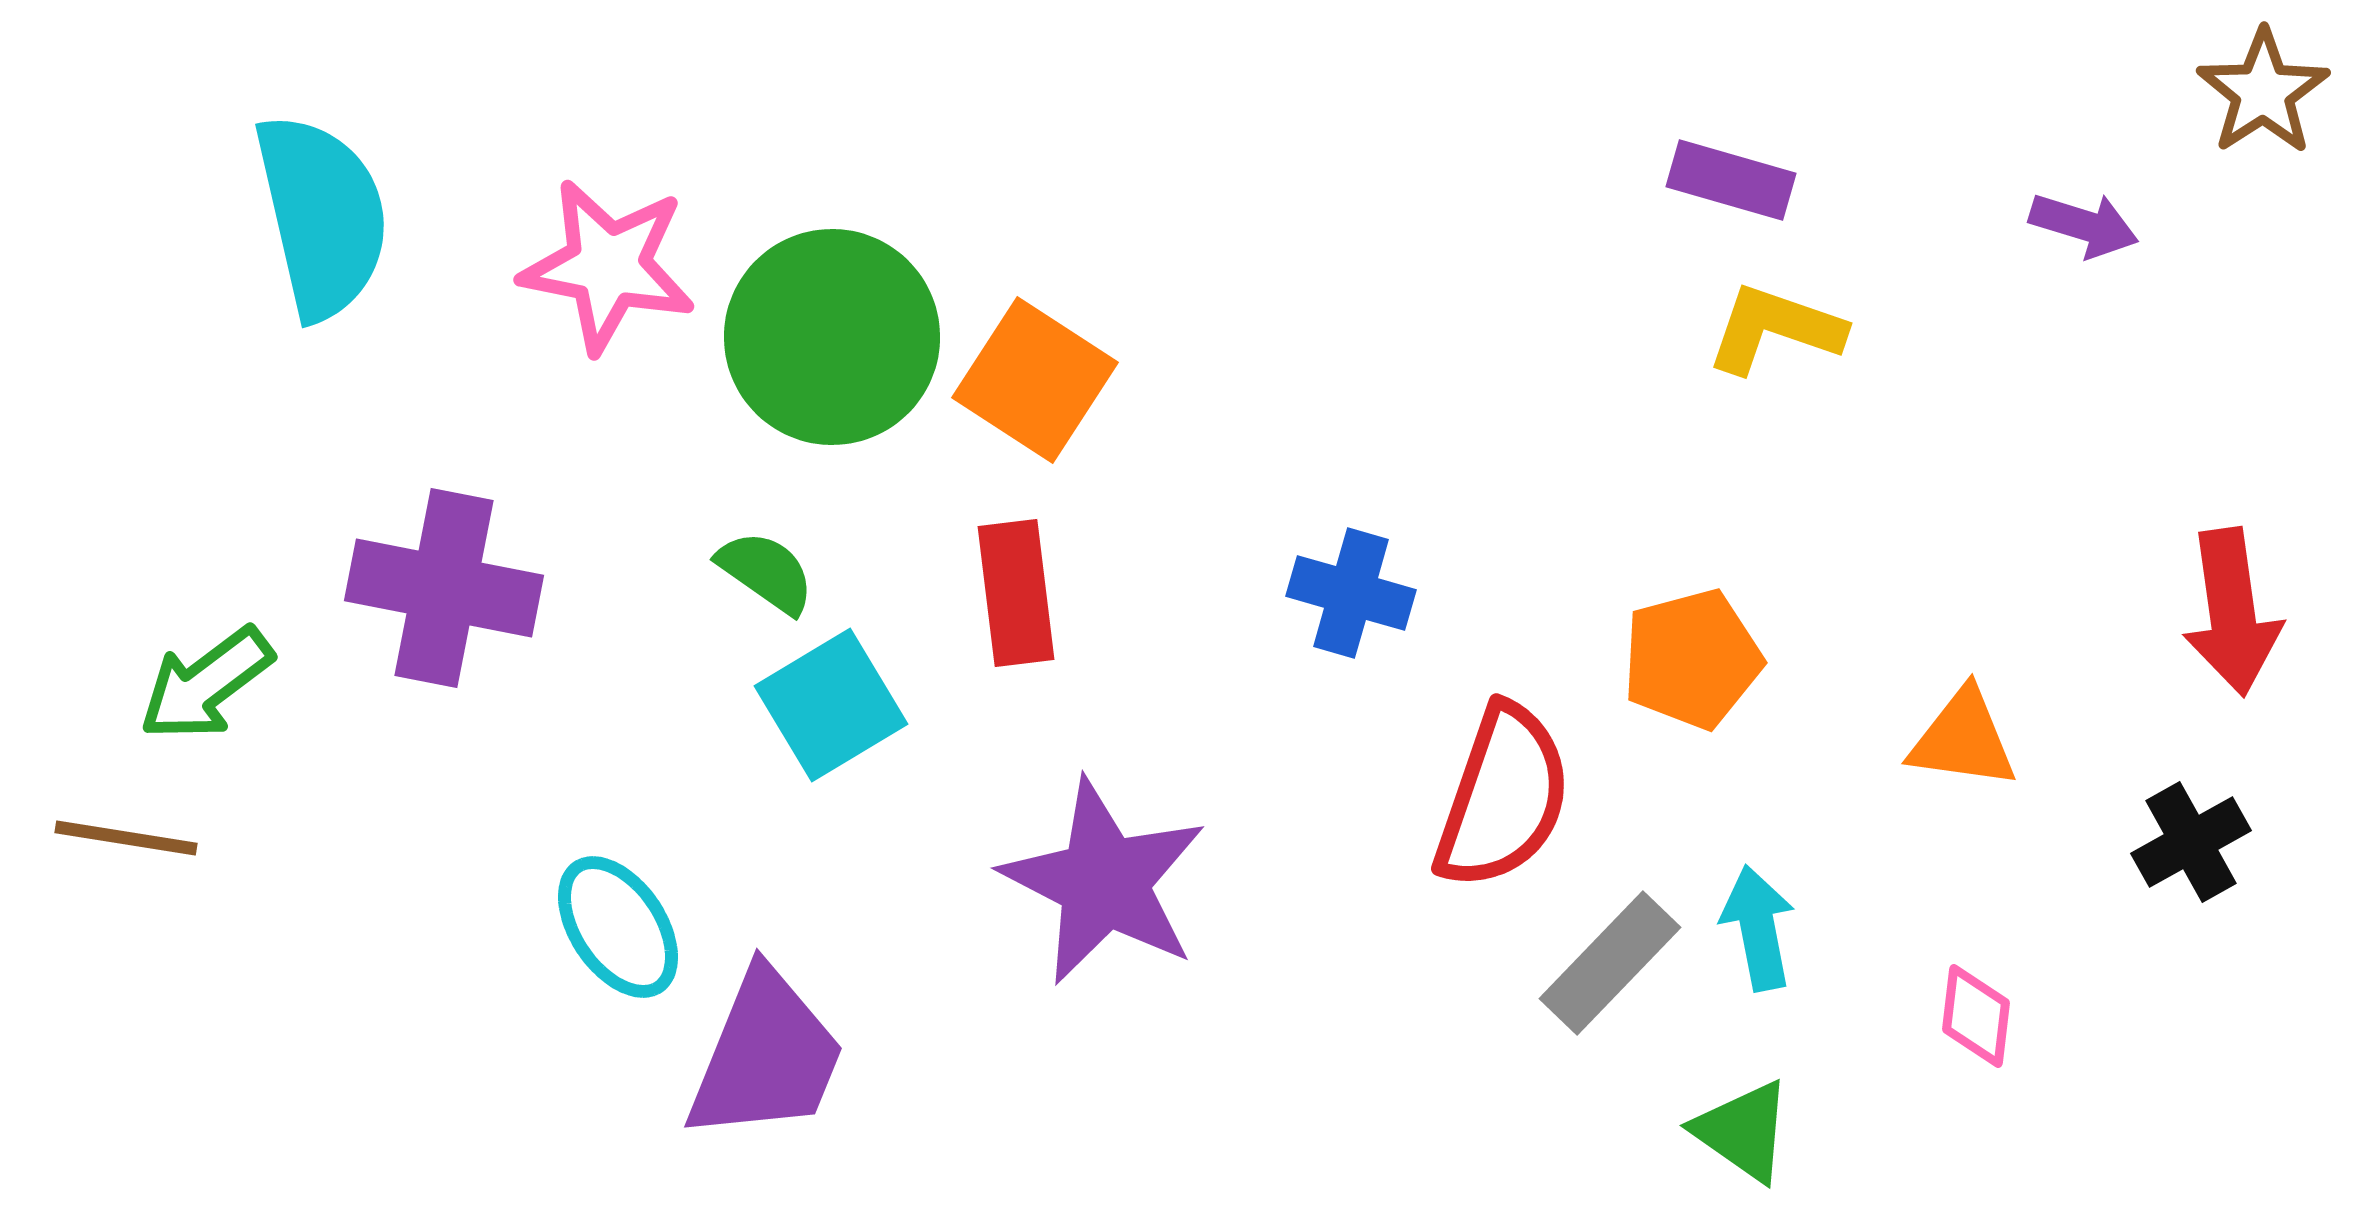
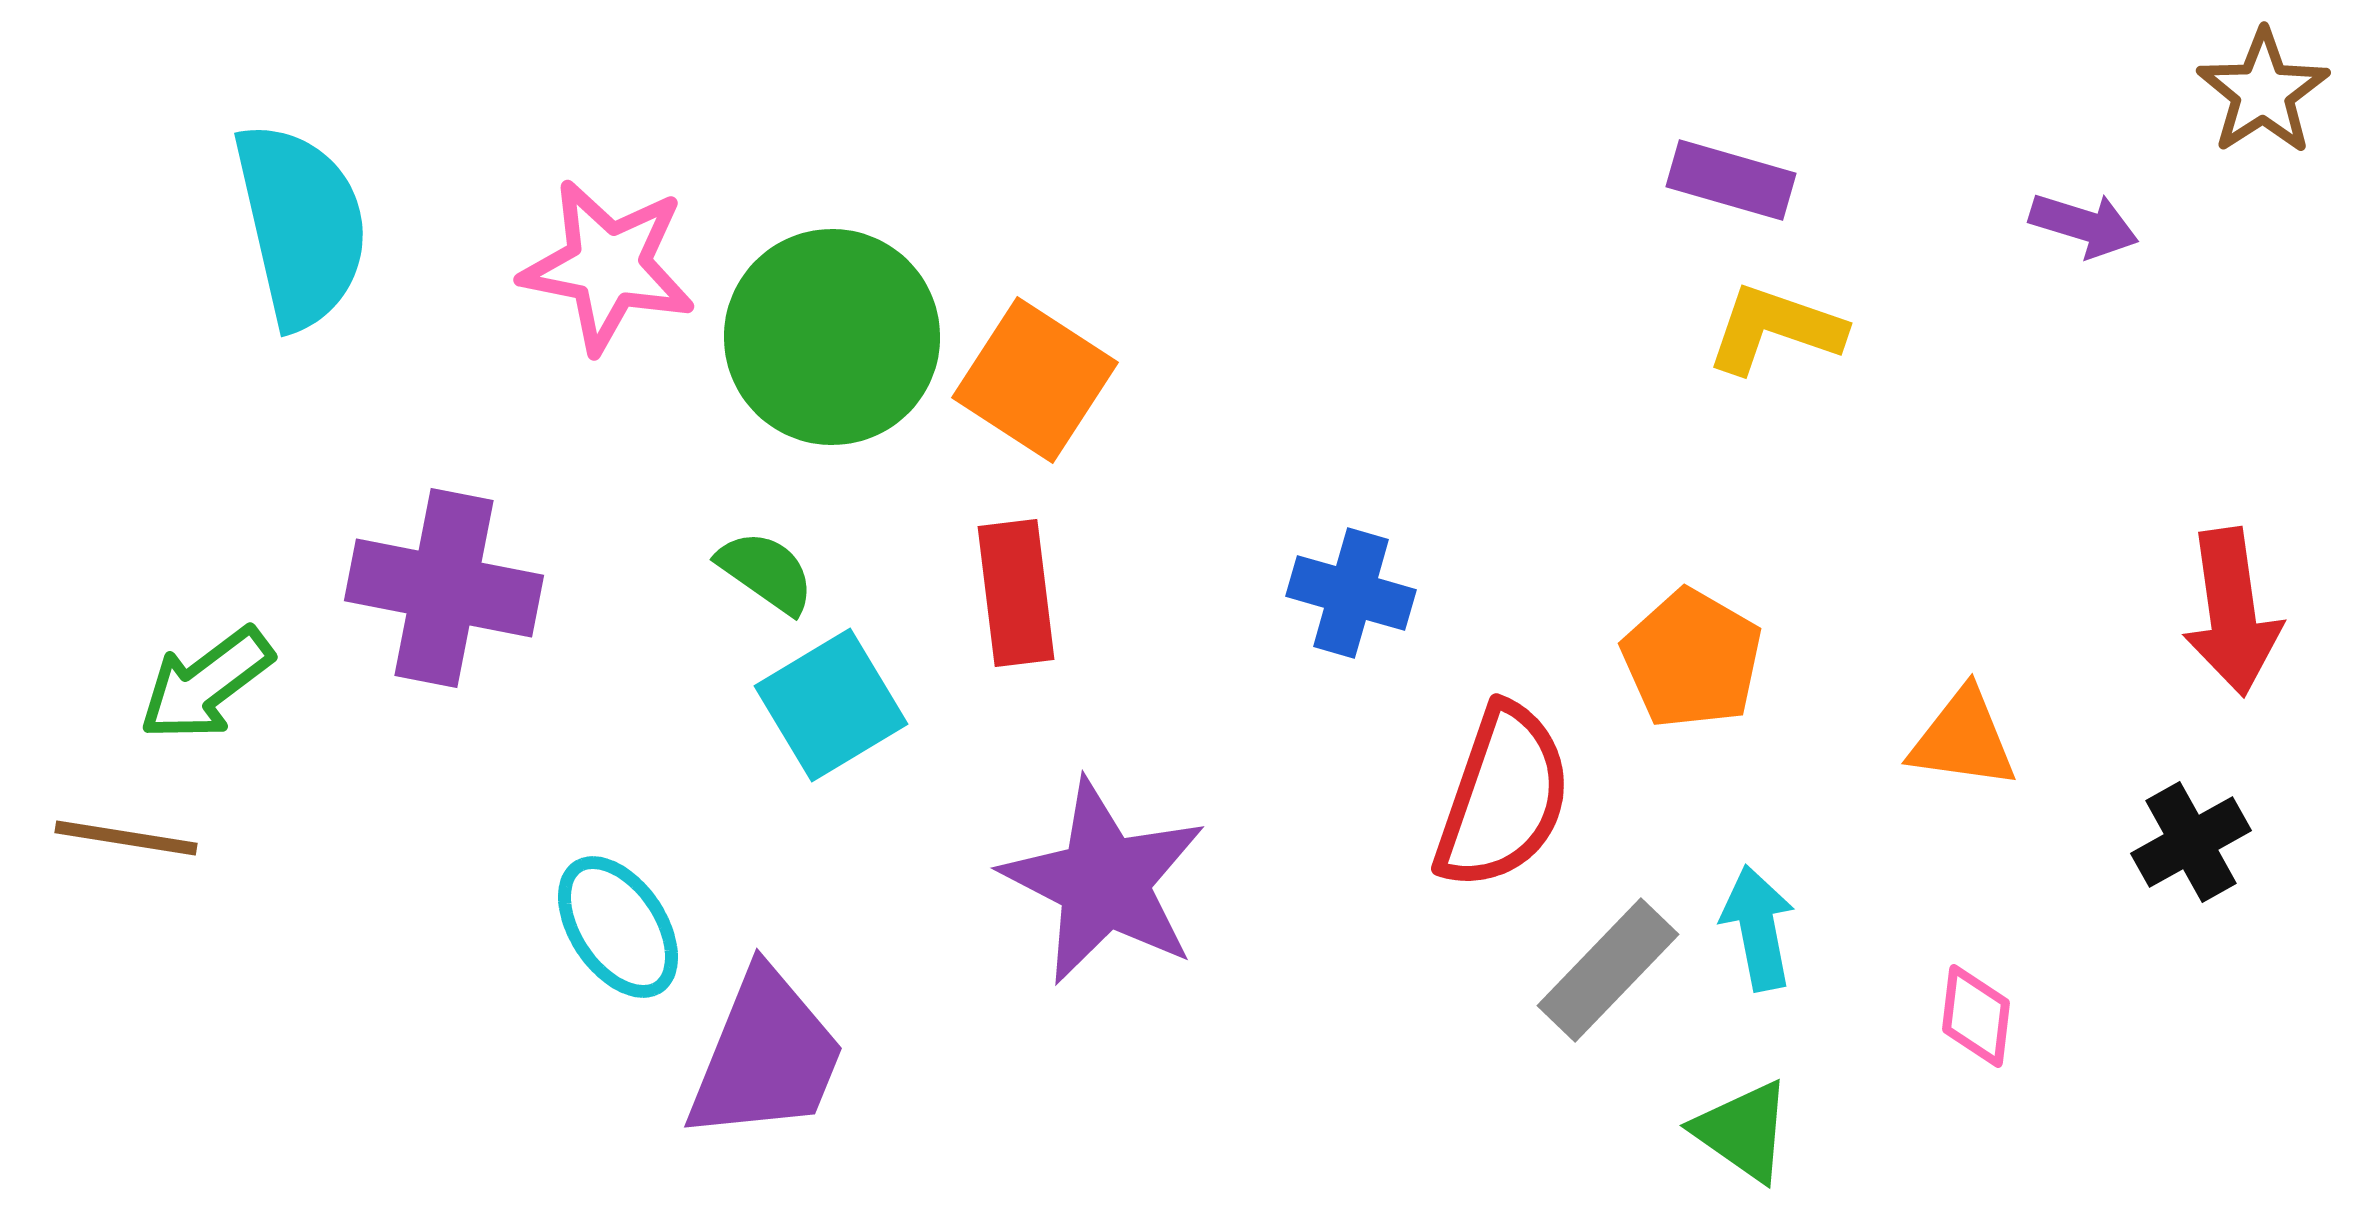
cyan semicircle: moved 21 px left, 9 px down
orange pentagon: rotated 27 degrees counterclockwise
gray rectangle: moved 2 px left, 7 px down
